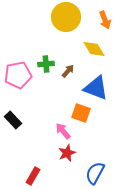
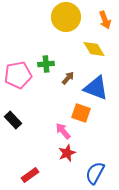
brown arrow: moved 7 px down
red rectangle: moved 3 px left, 1 px up; rotated 24 degrees clockwise
